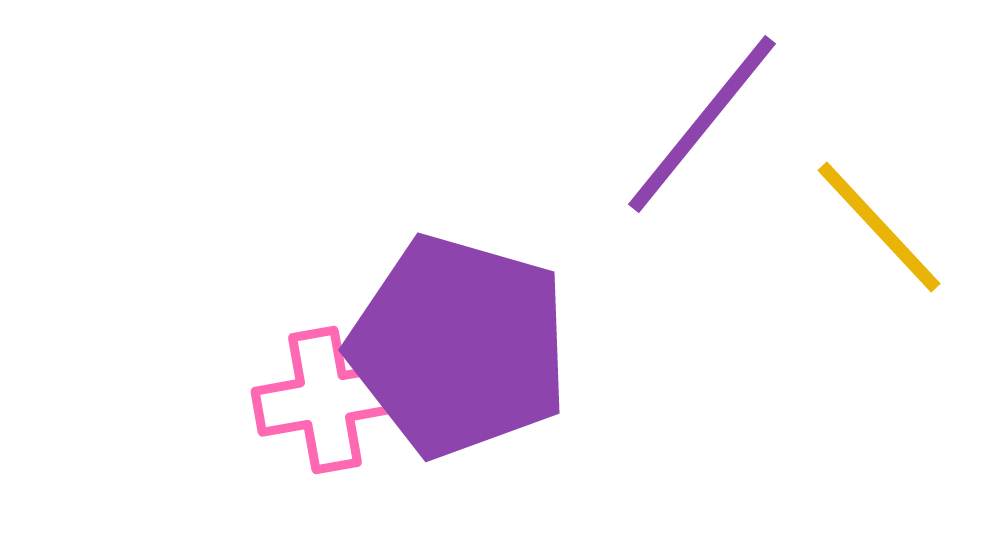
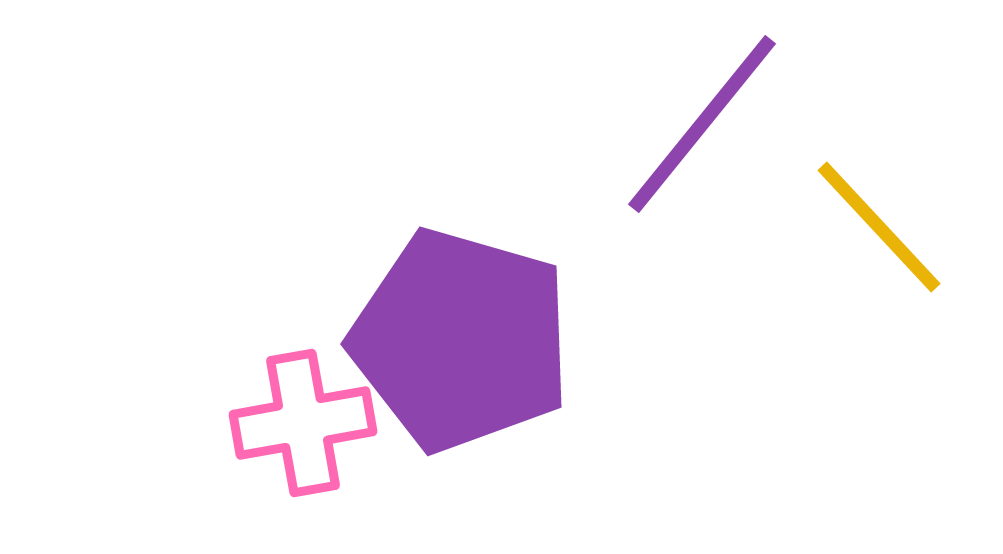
purple pentagon: moved 2 px right, 6 px up
pink cross: moved 22 px left, 23 px down
